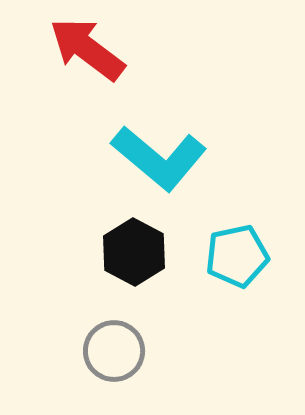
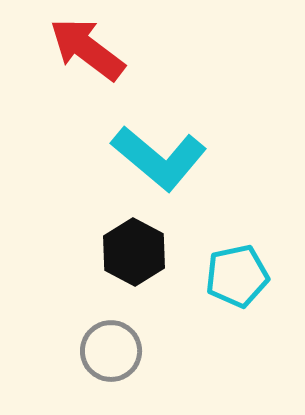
cyan pentagon: moved 20 px down
gray circle: moved 3 px left
